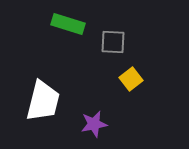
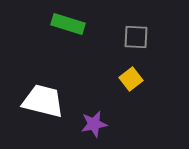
gray square: moved 23 px right, 5 px up
white trapezoid: rotated 90 degrees counterclockwise
